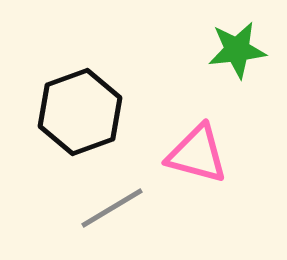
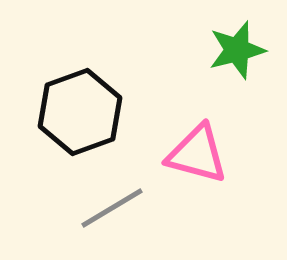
green star: rotated 8 degrees counterclockwise
